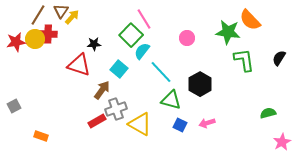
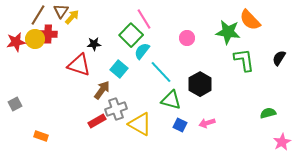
gray square: moved 1 px right, 2 px up
